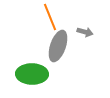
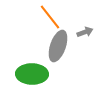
orange line: rotated 16 degrees counterclockwise
gray arrow: rotated 35 degrees counterclockwise
